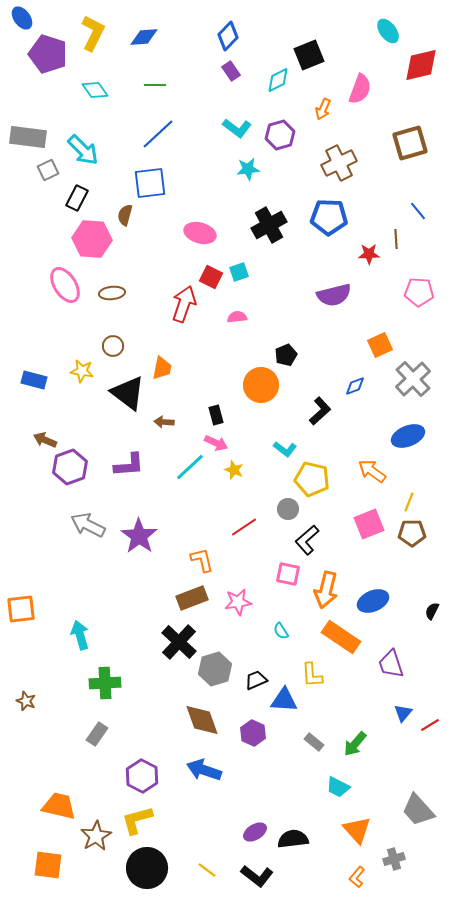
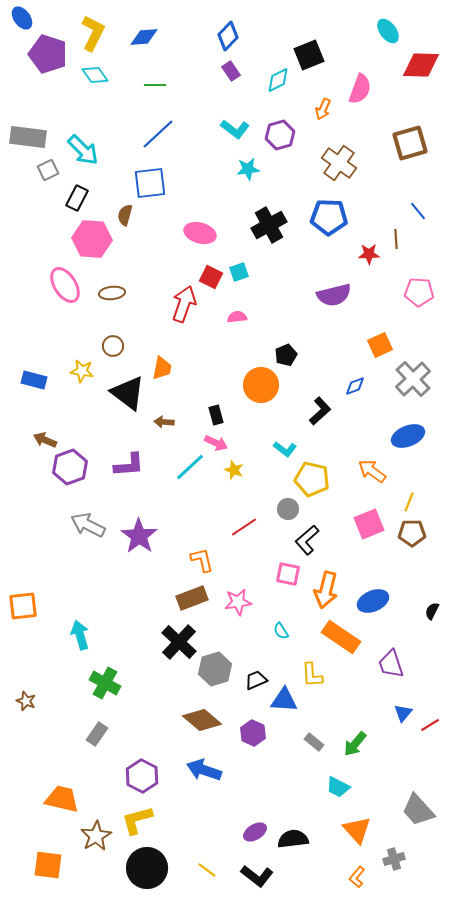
red diamond at (421, 65): rotated 15 degrees clockwise
cyan diamond at (95, 90): moved 15 px up
cyan L-shape at (237, 128): moved 2 px left, 1 px down
brown cross at (339, 163): rotated 28 degrees counterclockwise
orange square at (21, 609): moved 2 px right, 3 px up
green cross at (105, 683): rotated 32 degrees clockwise
brown diamond at (202, 720): rotated 30 degrees counterclockwise
orange trapezoid at (59, 806): moved 3 px right, 7 px up
